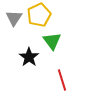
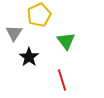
gray triangle: moved 15 px down
green triangle: moved 14 px right
